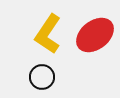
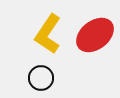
black circle: moved 1 px left, 1 px down
